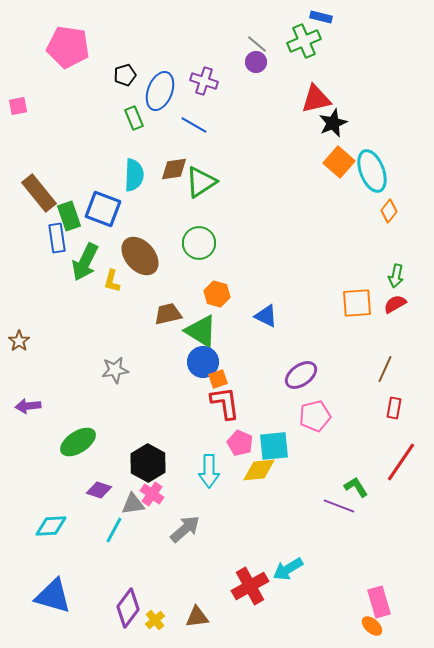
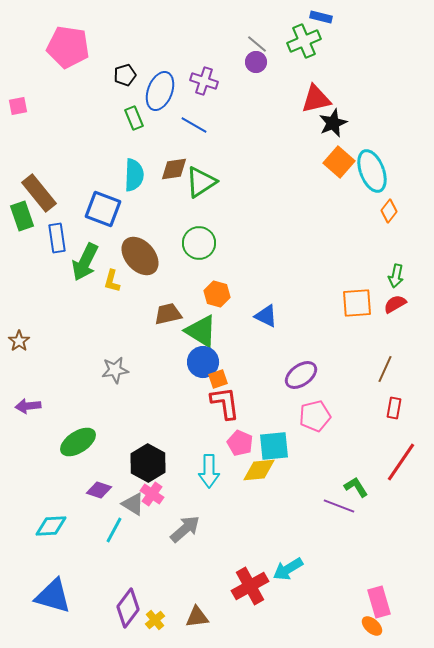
green rectangle at (69, 216): moved 47 px left
gray triangle at (133, 504): rotated 40 degrees clockwise
